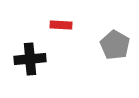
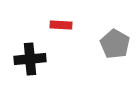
gray pentagon: moved 1 px up
